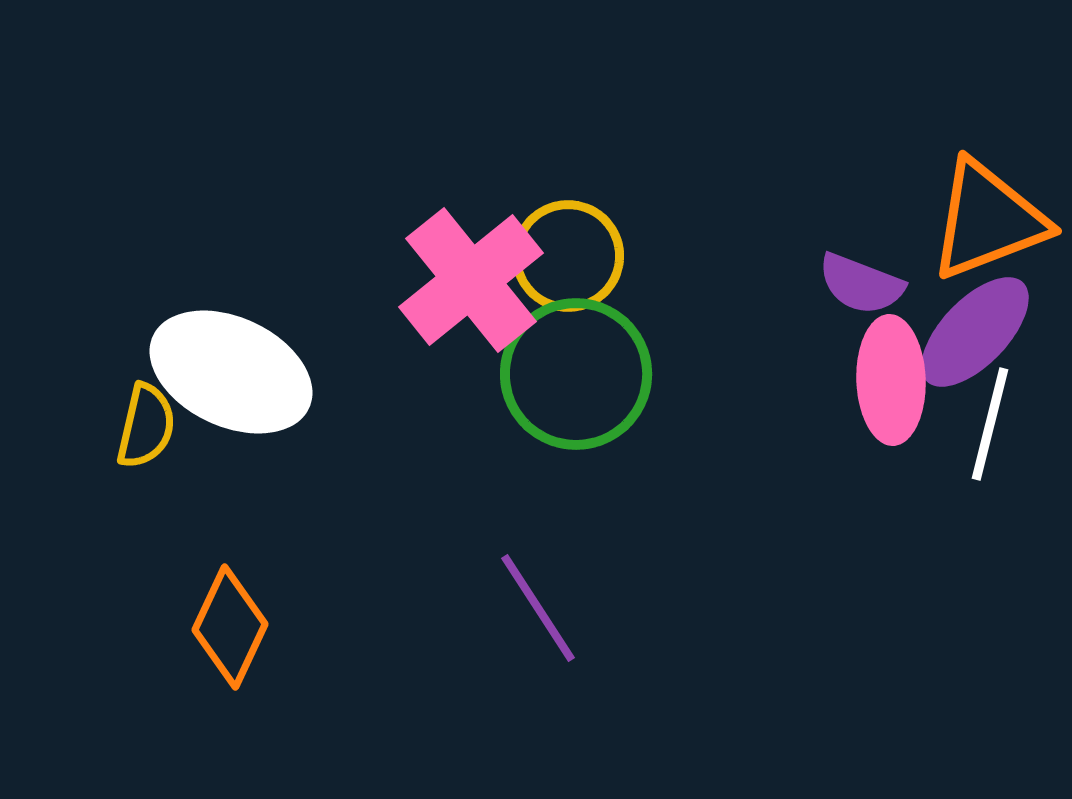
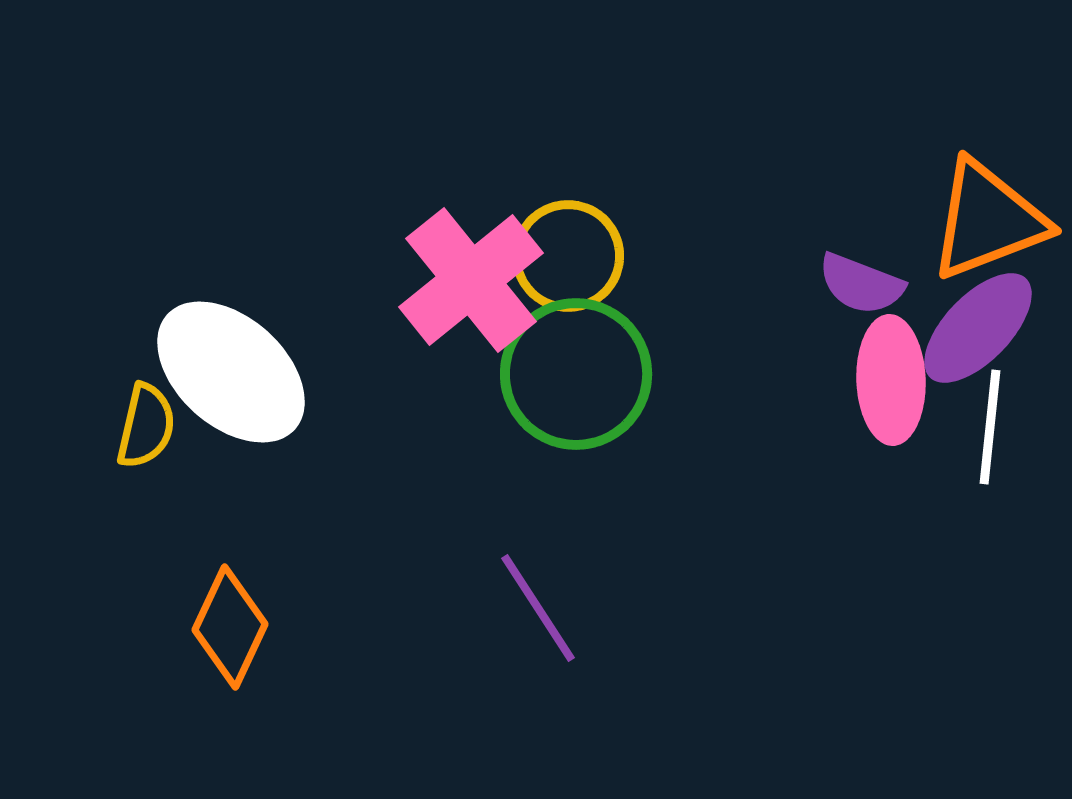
purple ellipse: moved 3 px right, 4 px up
white ellipse: rotated 17 degrees clockwise
white line: moved 3 px down; rotated 8 degrees counterclockwise
